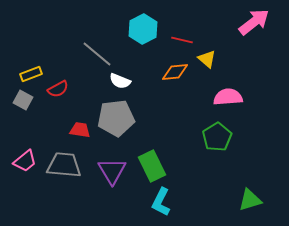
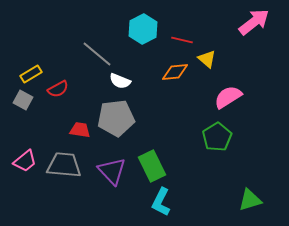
yellow rectangle: rotated 10 degrees counterclockwise
pink semicircle: rotated 28 degrees counterclockwise
purple triangle: rotated 12 degrees counterclockwise
